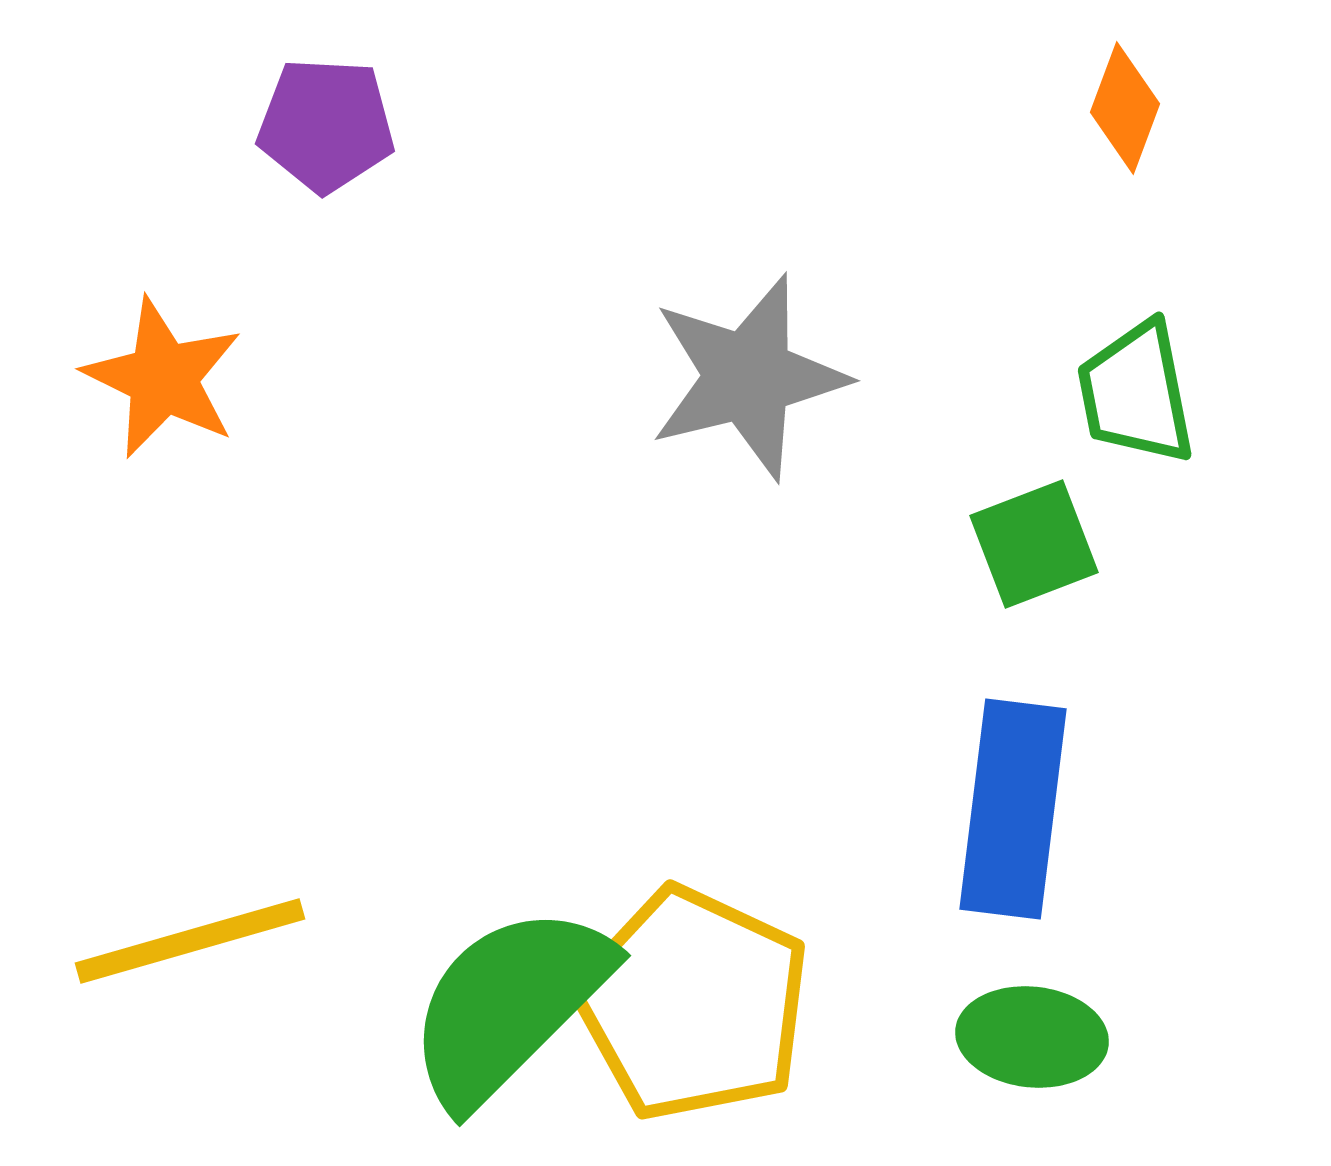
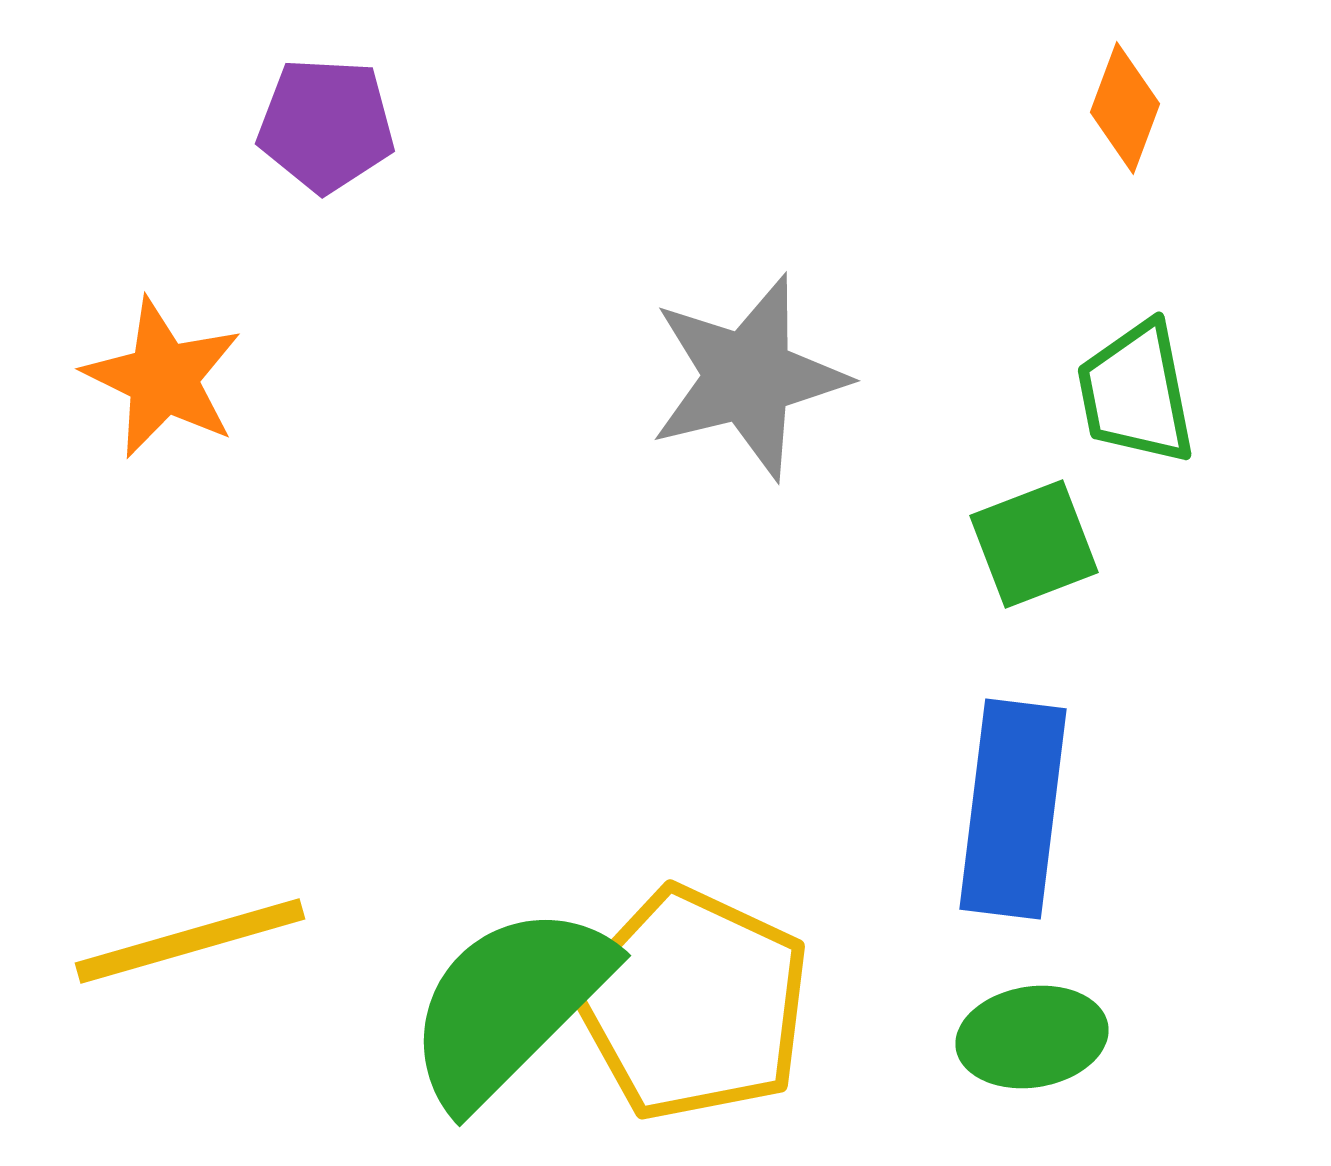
green ellipse: rotated 15 degrees counterclockwise
